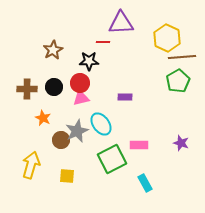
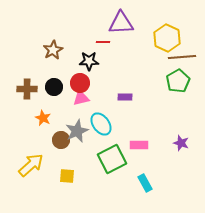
yellow arrow: rotated 32 degrees clockwise
